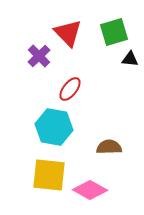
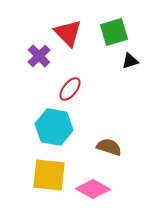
black triangle: moved 2 px down; rotated 24 degrees counterclockwise
brown semicircle: rotated 20 degrees clockwise
pink diamond: moved 3 px right, 1 px up
